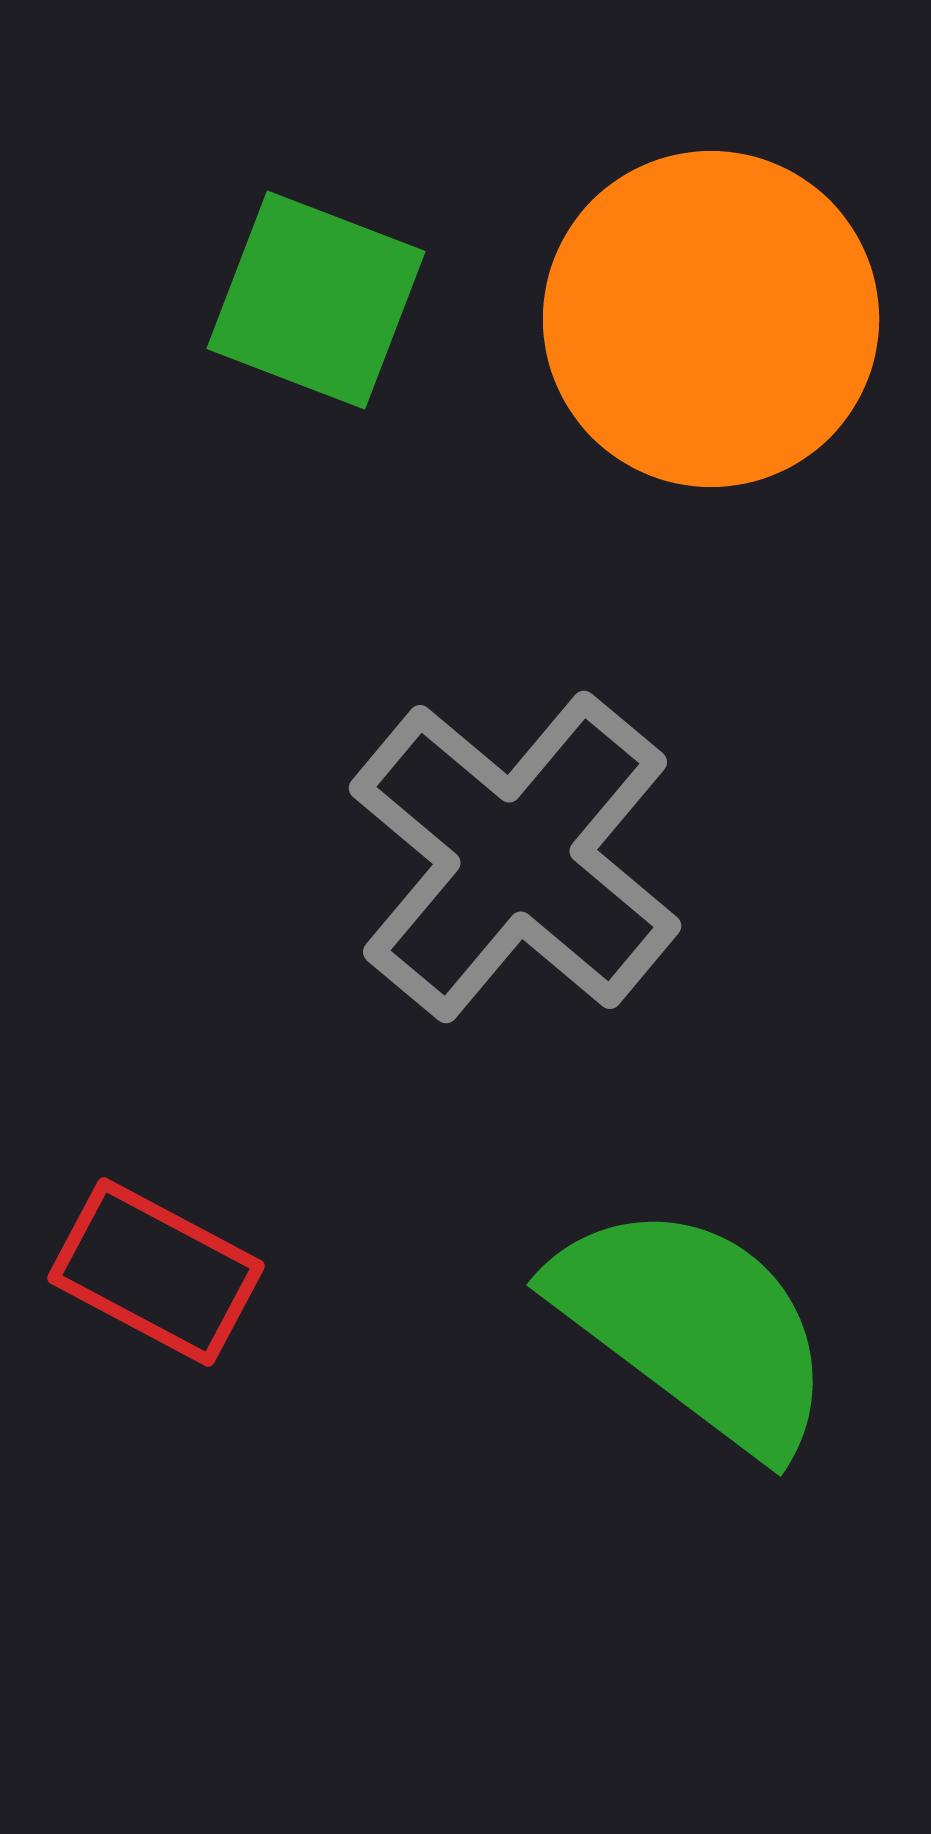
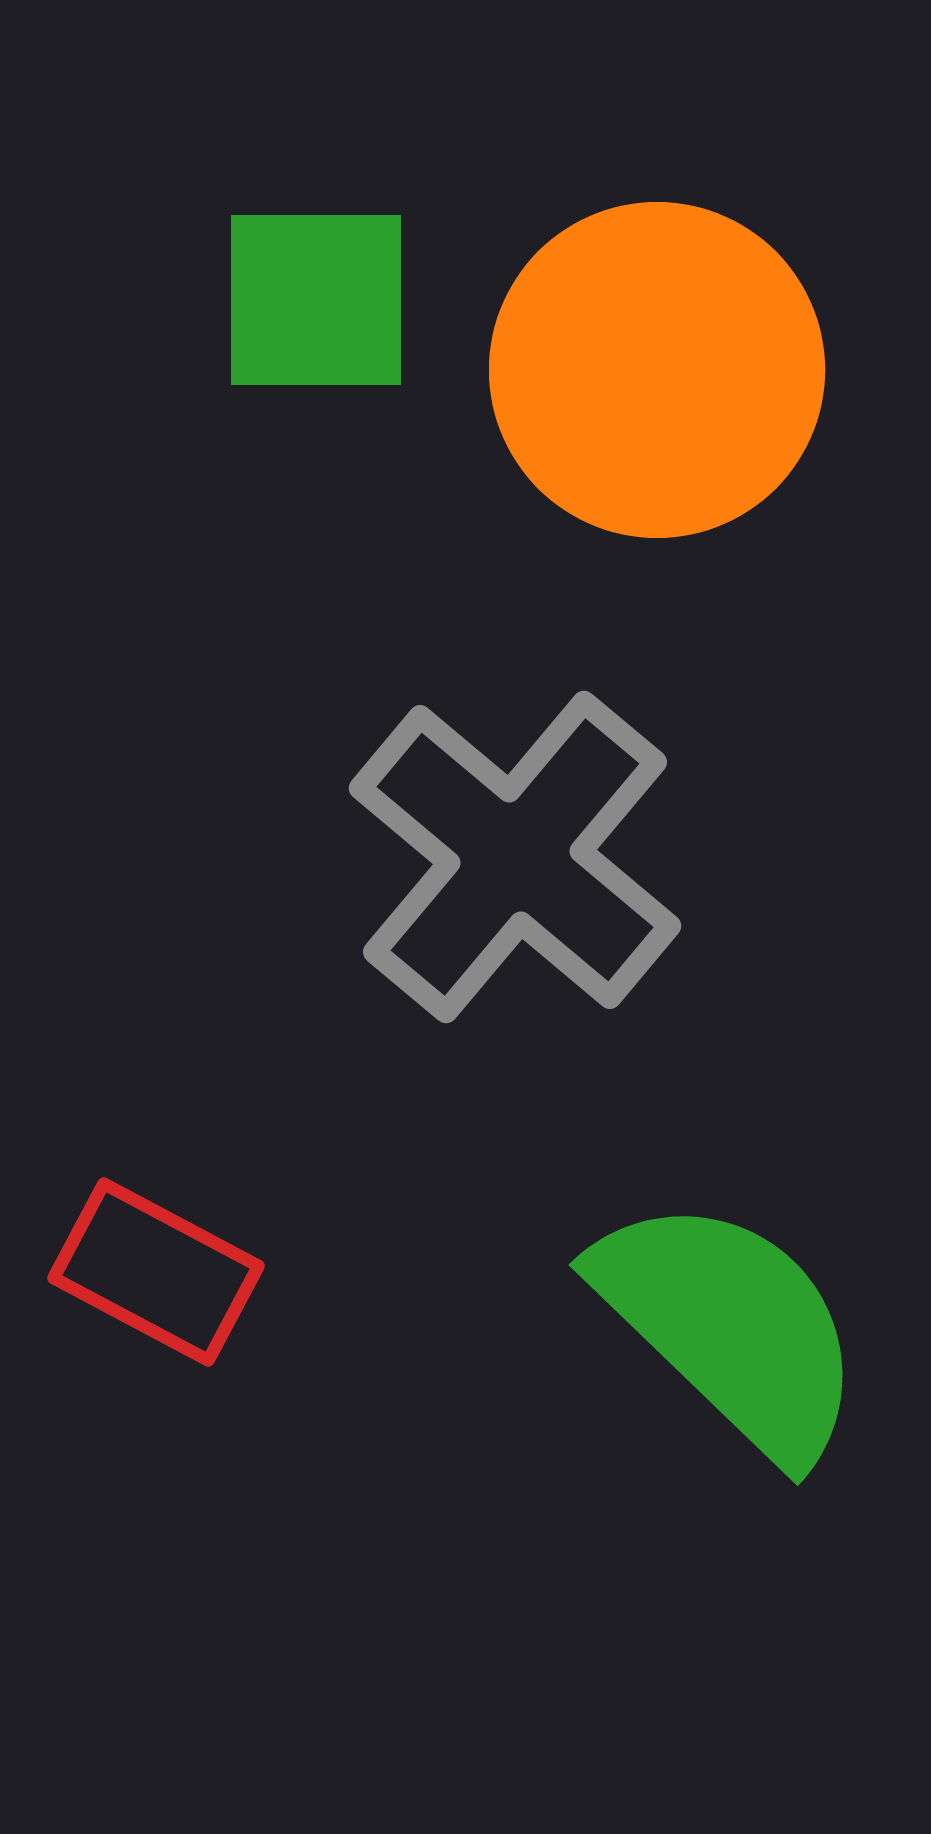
green square: rotated 21 degrees counterclockwise
orange circle: moved 54 px left, 51 px down
green semicircle: moved 36 px right; rotated 7 degrees clockwise
